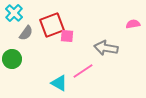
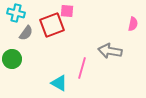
cyan cross: moved 2 px right; rotated 30 degrees counterclockwise
pink semicircle: rotated 112 degrees clockwise
pink square: moved 25 px up
gray arrow: moved 4 px right, 3 px down
pink line: moved 1 px left, 3 px up; rotated 40 degrees counterclockwise
